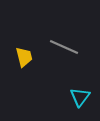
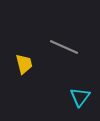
yellow trapezoid: moved 7 px down
